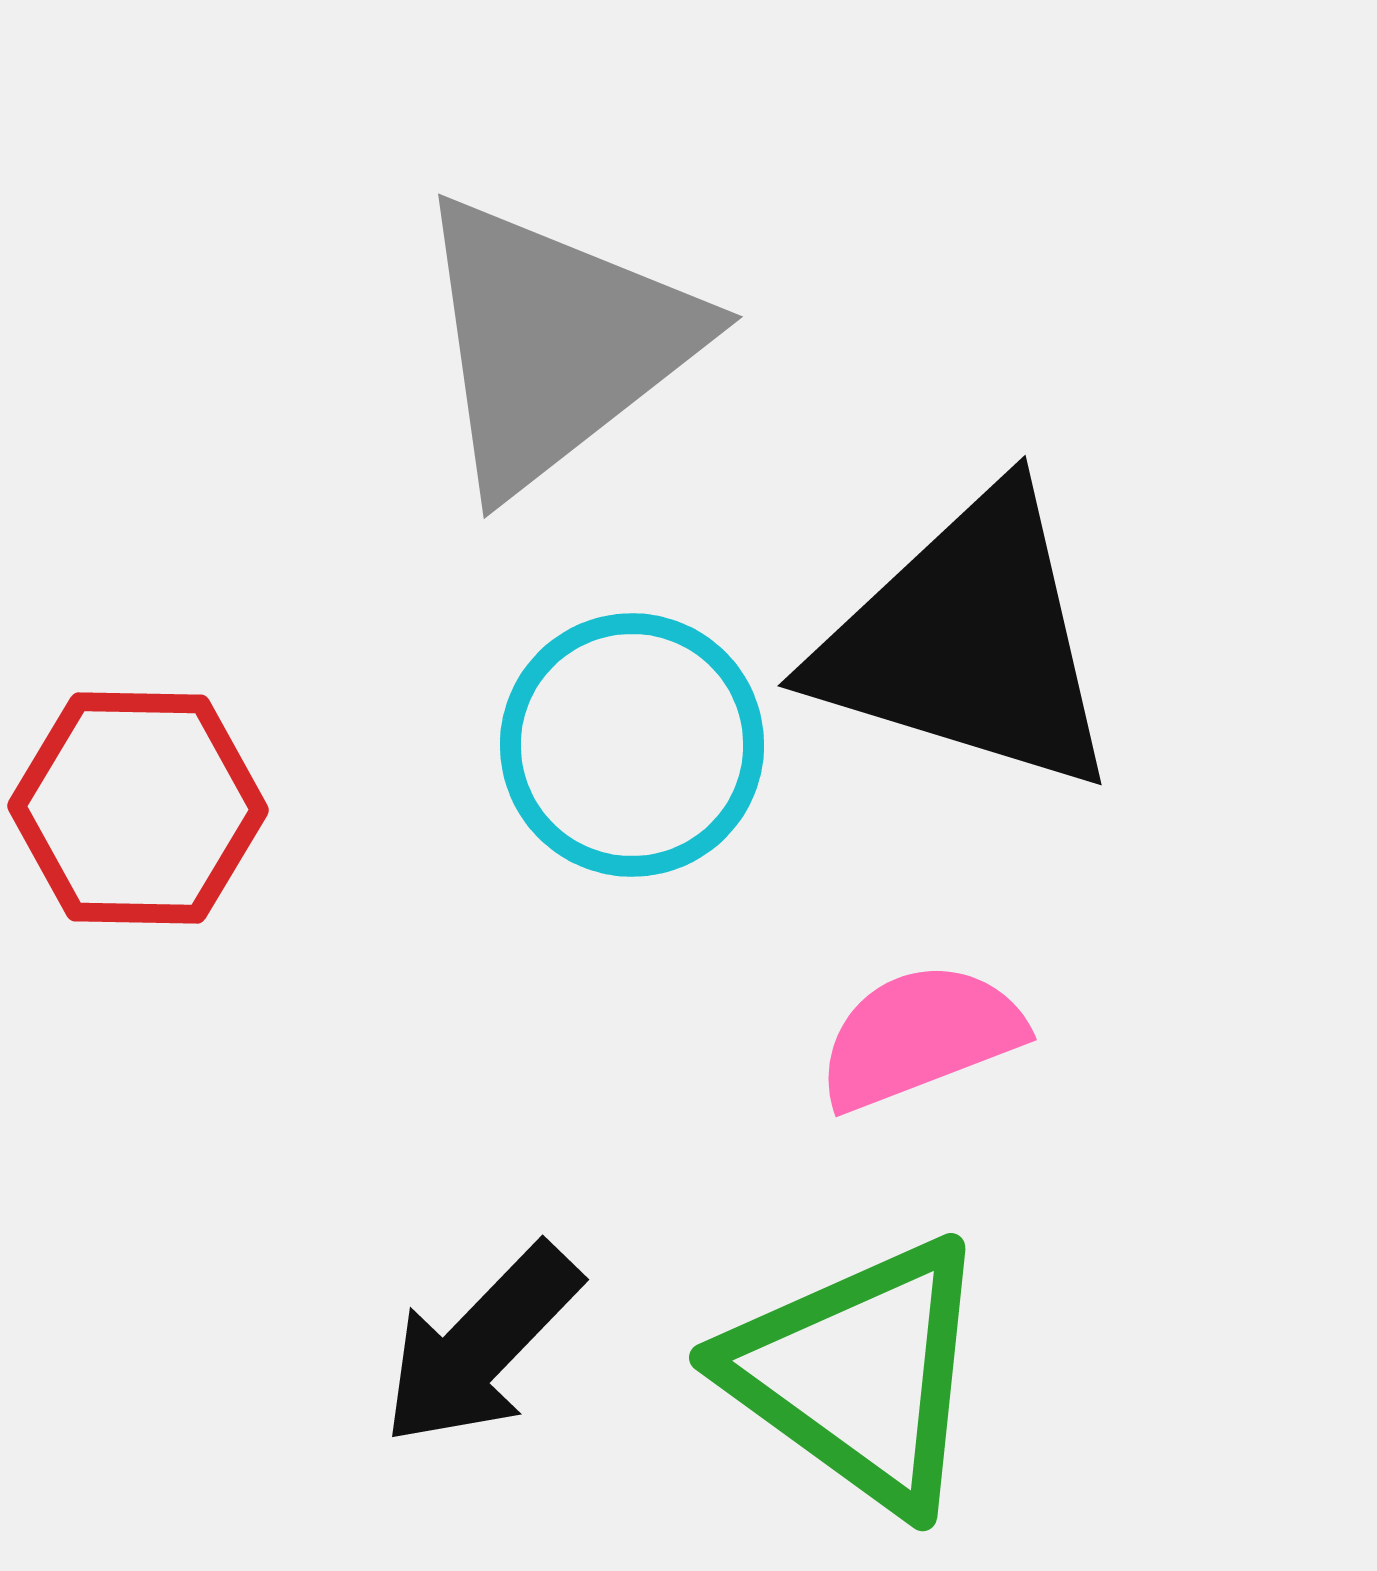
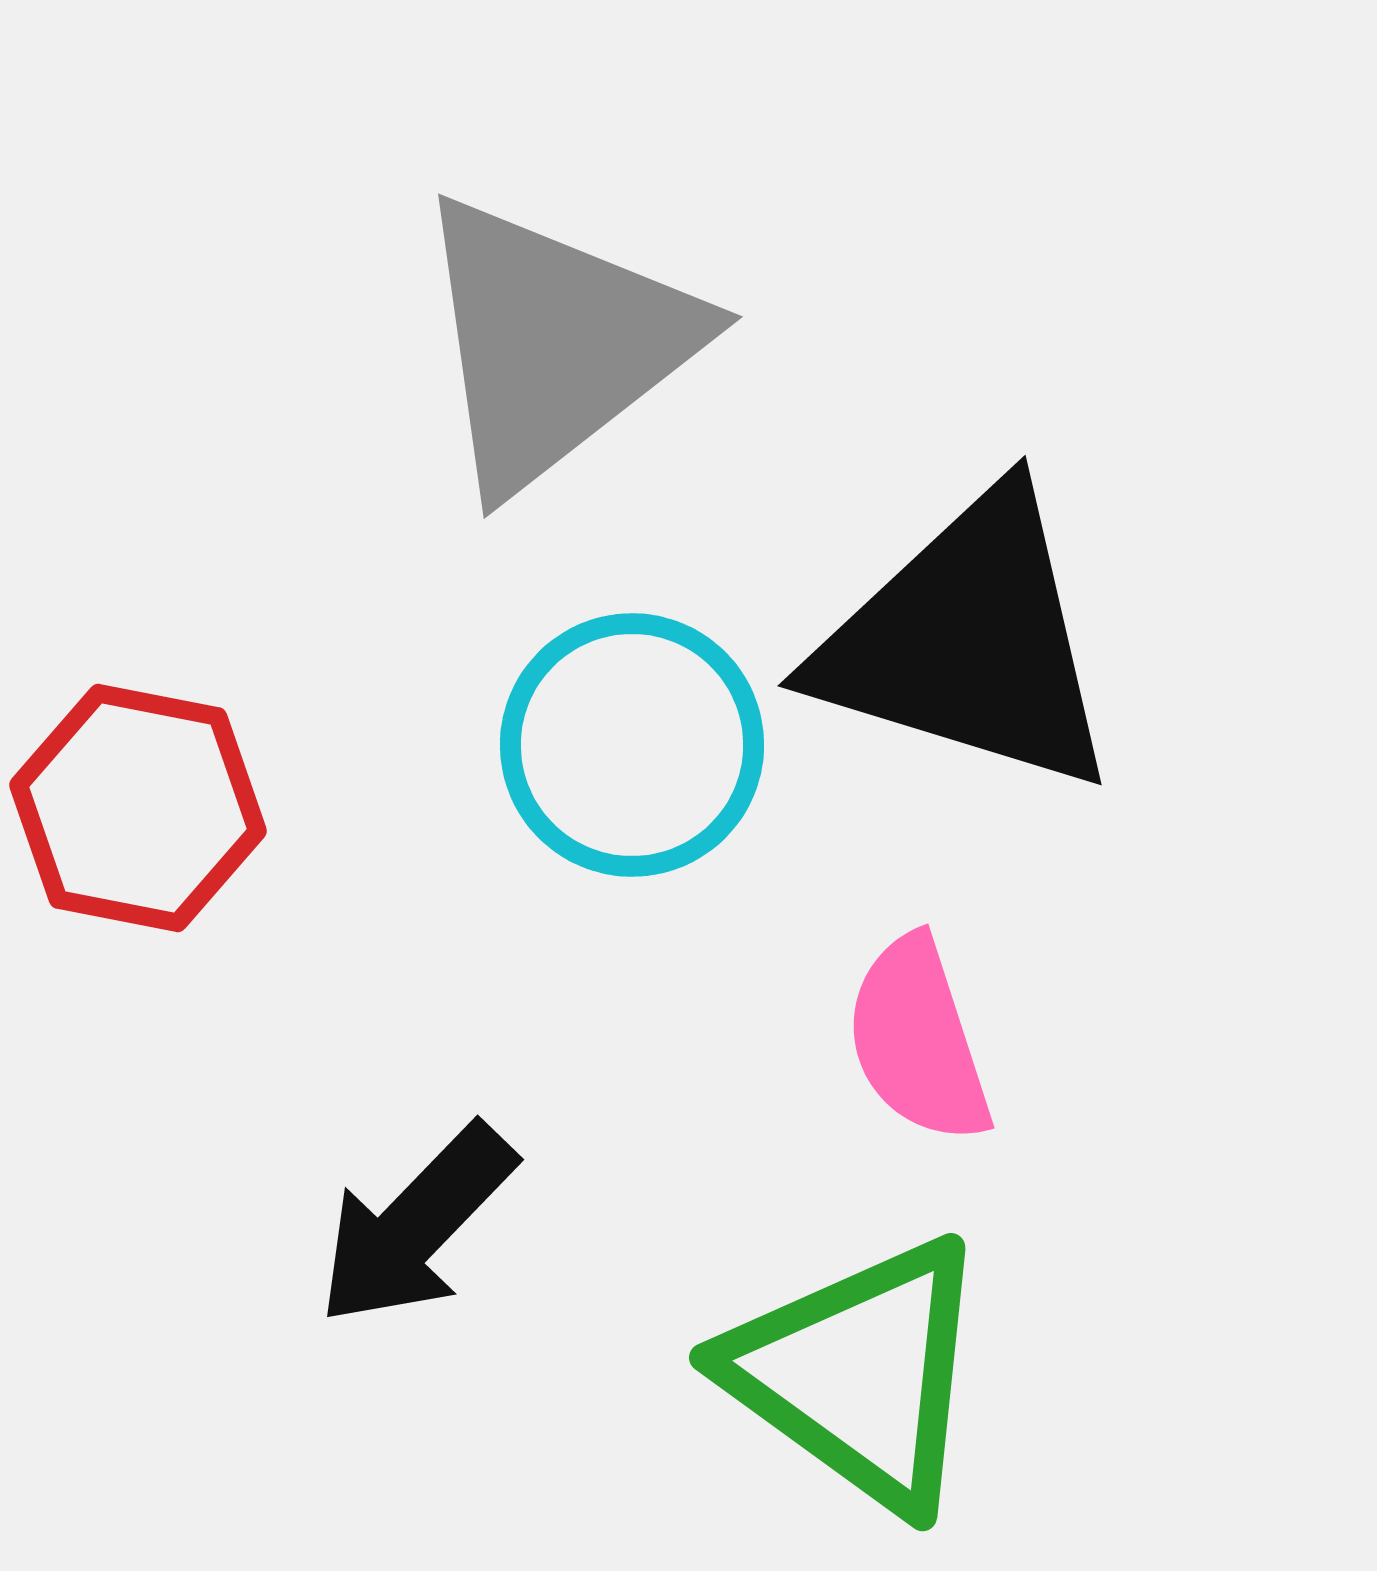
red hexagon: rotated 10 degrees clockwise
pink semicircle: moved 2 px left, 4 px down; rotated 87 degrees counterclockwise
black arrow: moved 65 px left, 120 px up
